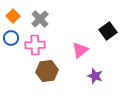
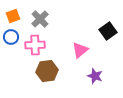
orange square: rotated 24 degrees clockwise
blue circle: moved 1 px up
